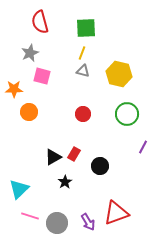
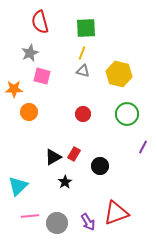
cyan triangle: moved 1 px left, 3 px up
pink line: rotated 24 degrees counterclockwise
